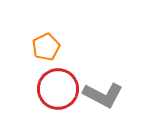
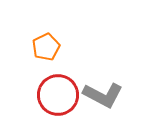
red circle: moved 6 px down
